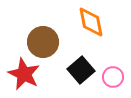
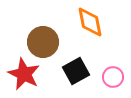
orange diamond: moved 1 px left
black square: moved 5 px left, 1 px down; rotated 12 degrees clockwise
